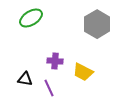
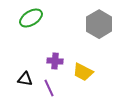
gray hexagon: moved 2 px right
